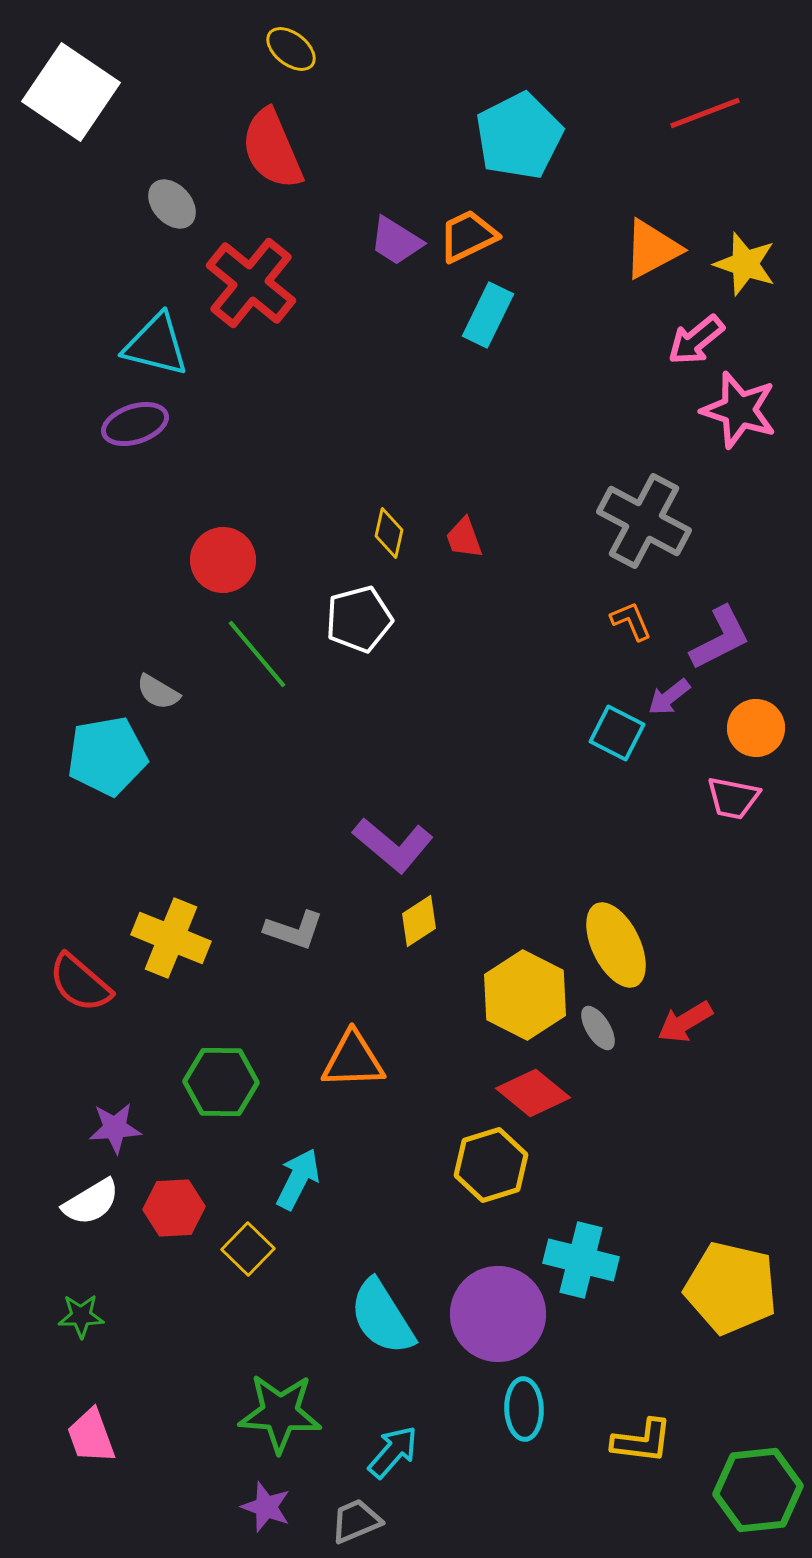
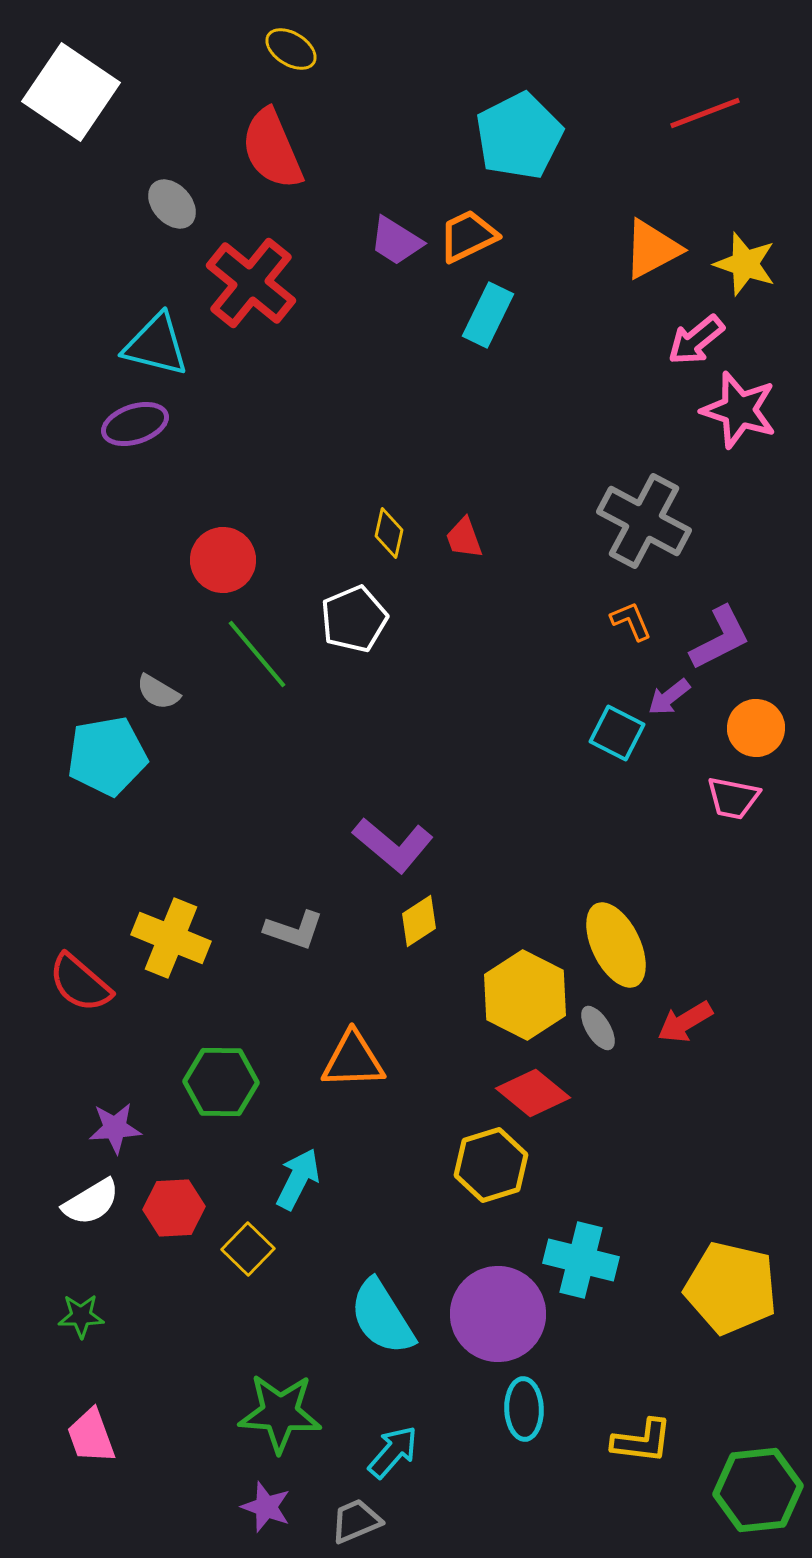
yellow ellipse at (291, 49): rotated 6 degrees counterclockwise
white pentagon at (359, 619): moved 5 px left; rotated 8 degrees counterclockwise
